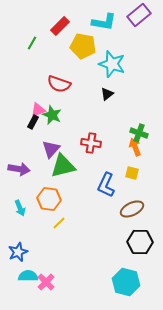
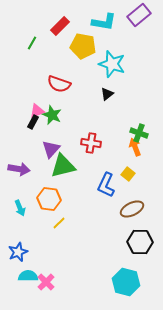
pink triangle: moved 1 px left, 1 px down
yellow square: moved 4 px left, 1 px down; rotated 24 degrees clockwise
